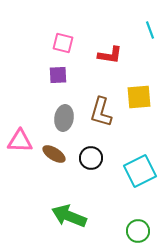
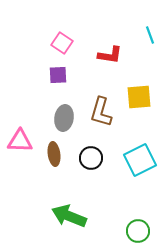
cyan line: moved 5 px down
pink square: moved 1 px left; rotated 20 degrees clockwise
brown ellipse: rotated 50 degrees clockwise
cyan square: moved 11 px up
